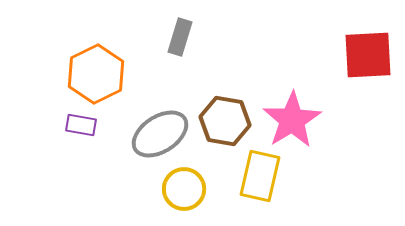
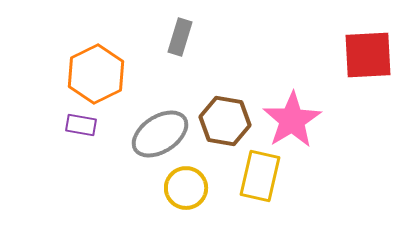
yellow circle: moved 2 px right, 1 px up
